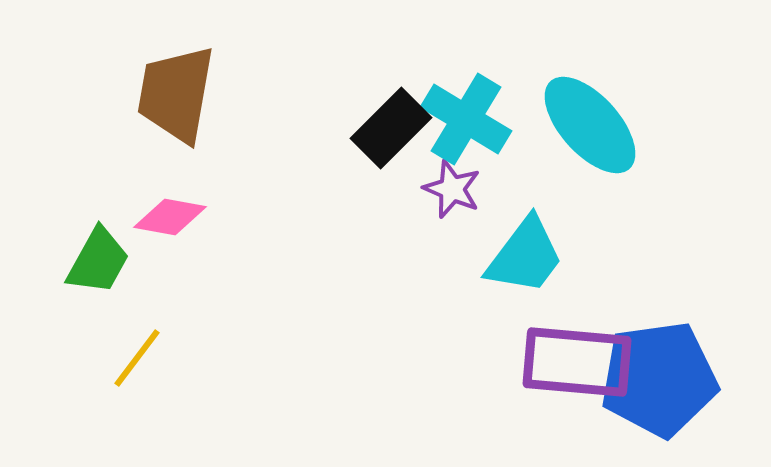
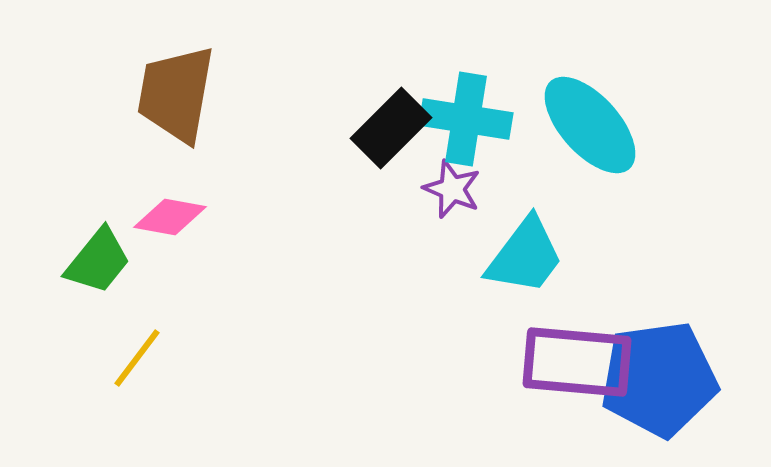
cyan cross: rotated 22 degrees counterclockwise
green trapezoid: rotated 10 degrees clockwise
